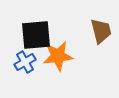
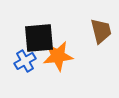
black square: moved 3 px right, 3 px down
blue cross: moved 1 px up
